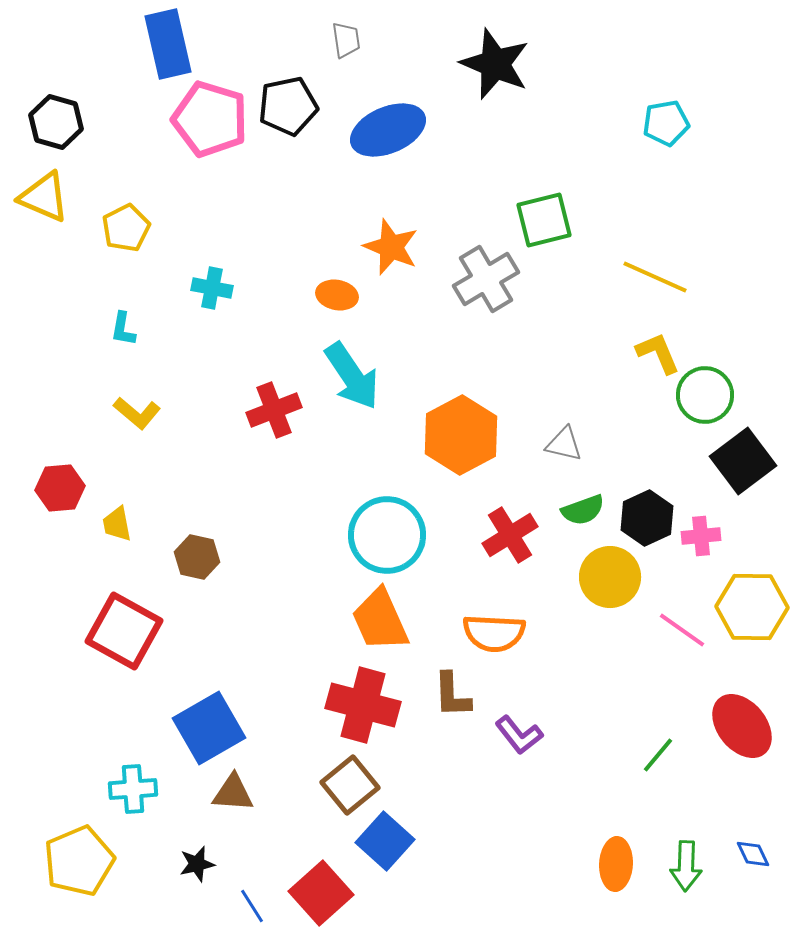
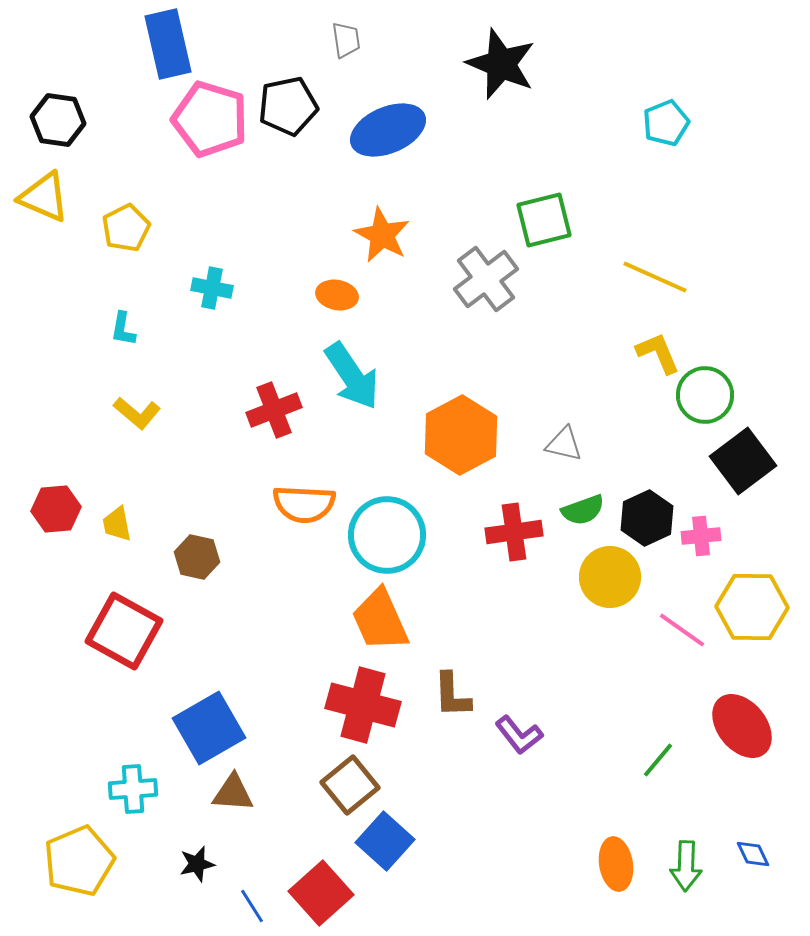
black star at (495, 64): moved 6 px right
black hexagon at (56, 122): moved 2 px right, 2 px up; rotated 8 degrees counterclockwise
cyan pentagon at (666, 123): rotated 12 degrees counterclockwise
orange star at (391, 247): moved 9 px left, 12 px up; rotated 6 degrees clockwise
gray cross at (486, 279): rotated 6 degrees counterclockwise
red hexagon at (60, 488): moved 4 px left, 21 px down
red cross at (510, 535): moved 4 px right, 3 px up; rotated 24 degrees clockwise
orange semicircle at (494, 633): moved 190 px left, 129 px up
green line at (658, 755): moved 5 px down
orange ellipse at (616, 864): rotated 12 degrees counterclockwise
